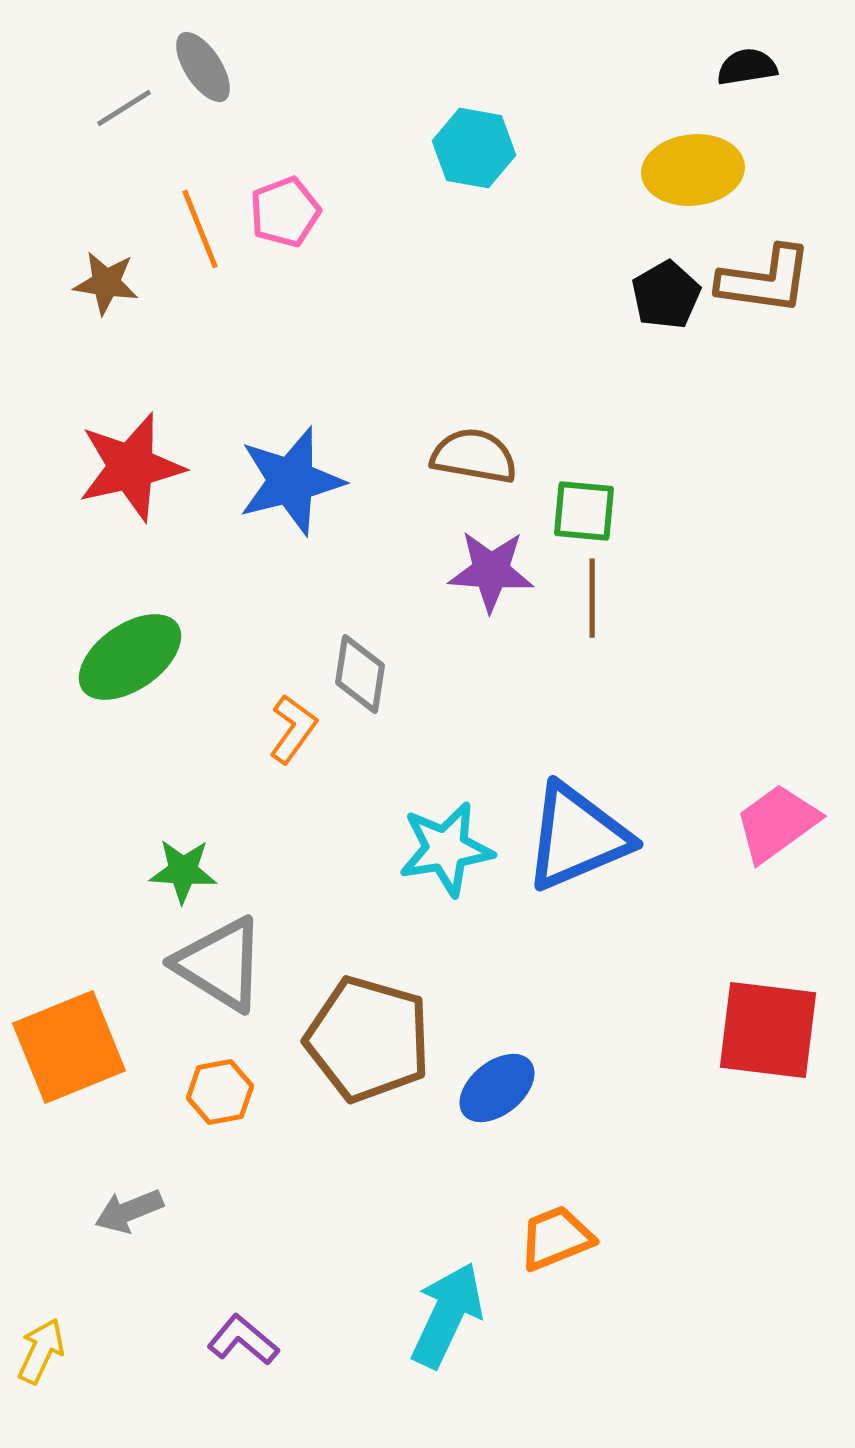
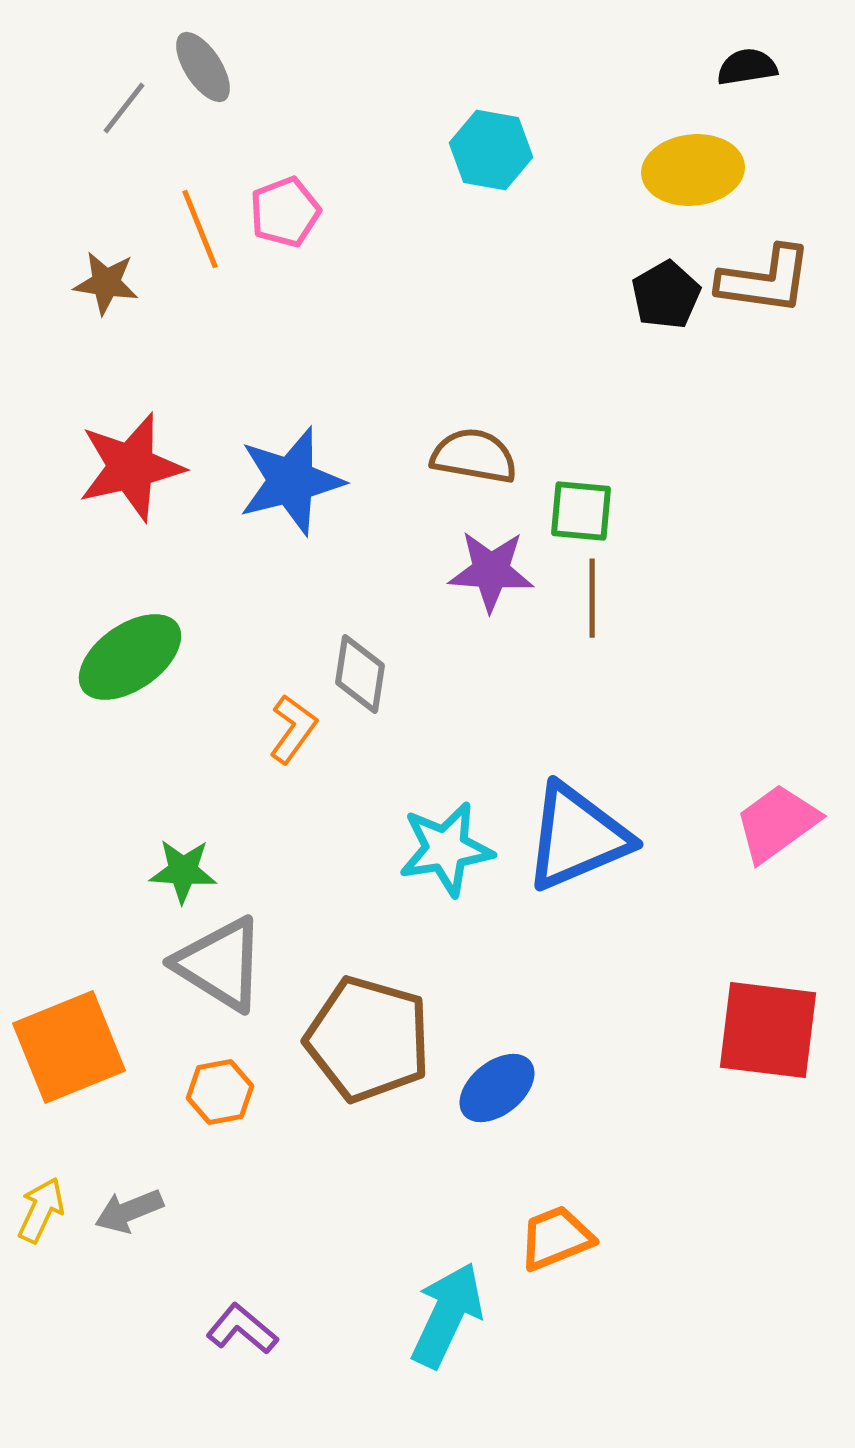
gray line: rotated 20 degrees counterclockwise
cyan hexagon: moved 17 px right, 2 px down
green square: moved 3 px left
purple L-shape: moved 1 px left, 11 px up
yellow arrow: moved 141 px up
